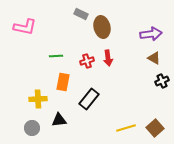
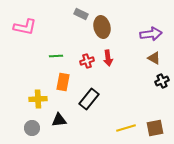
brown square: rotated 30 degrees clockwise
